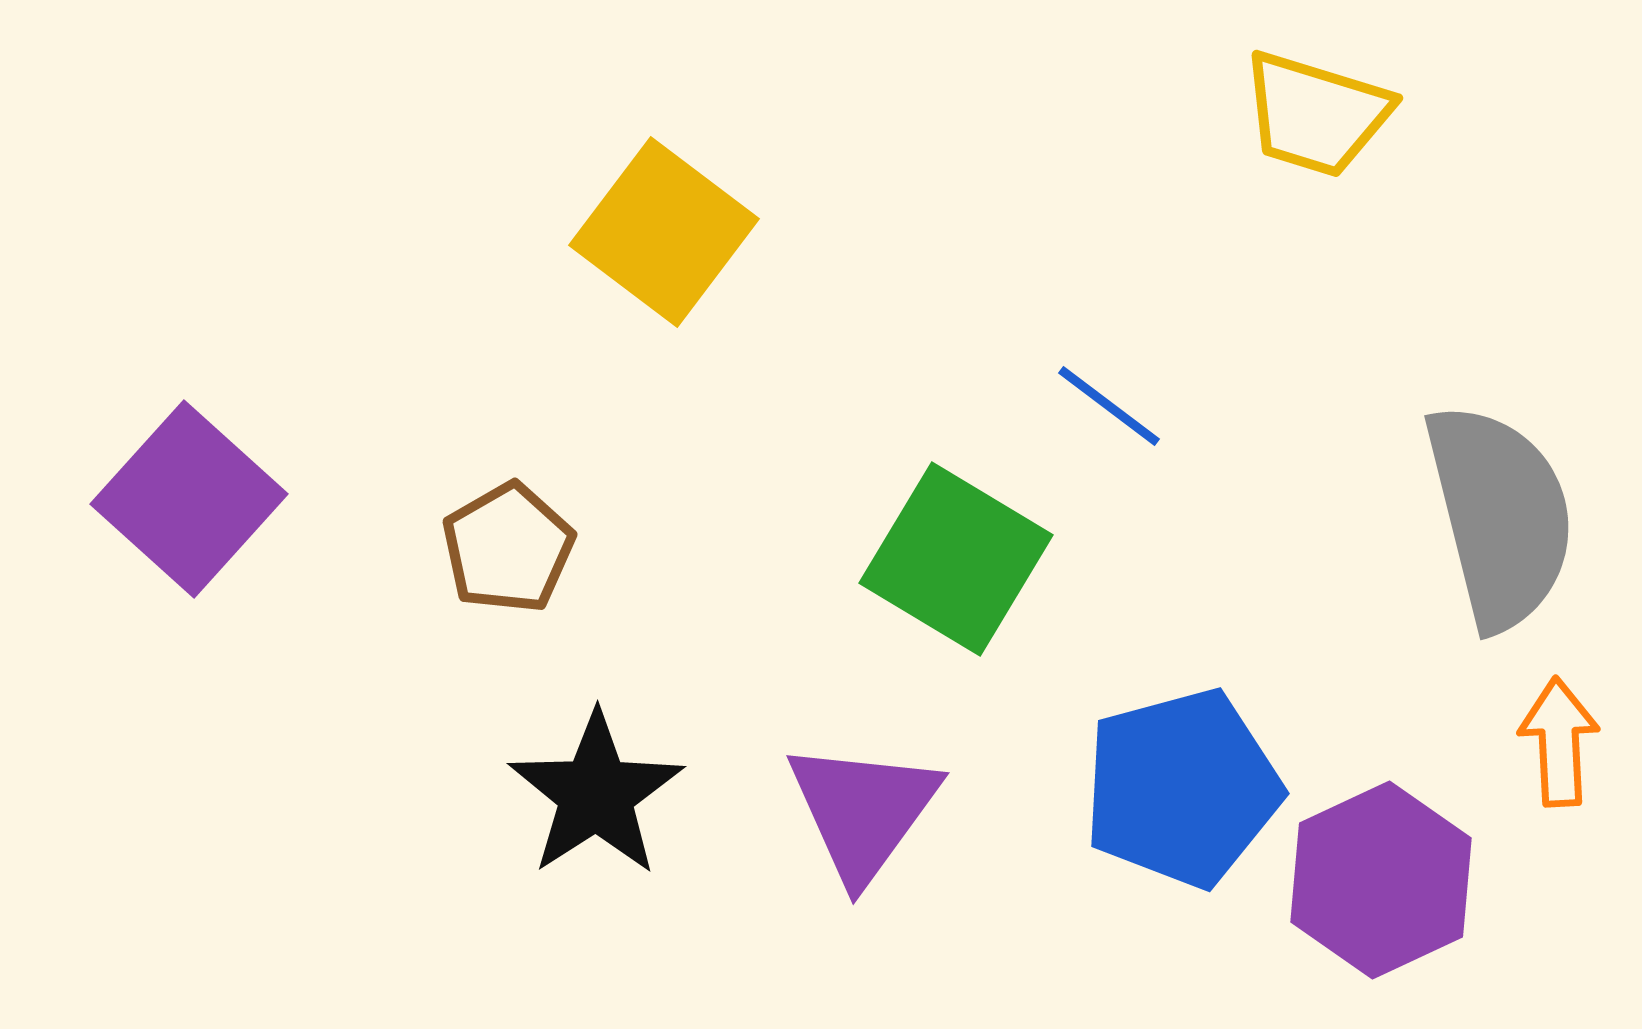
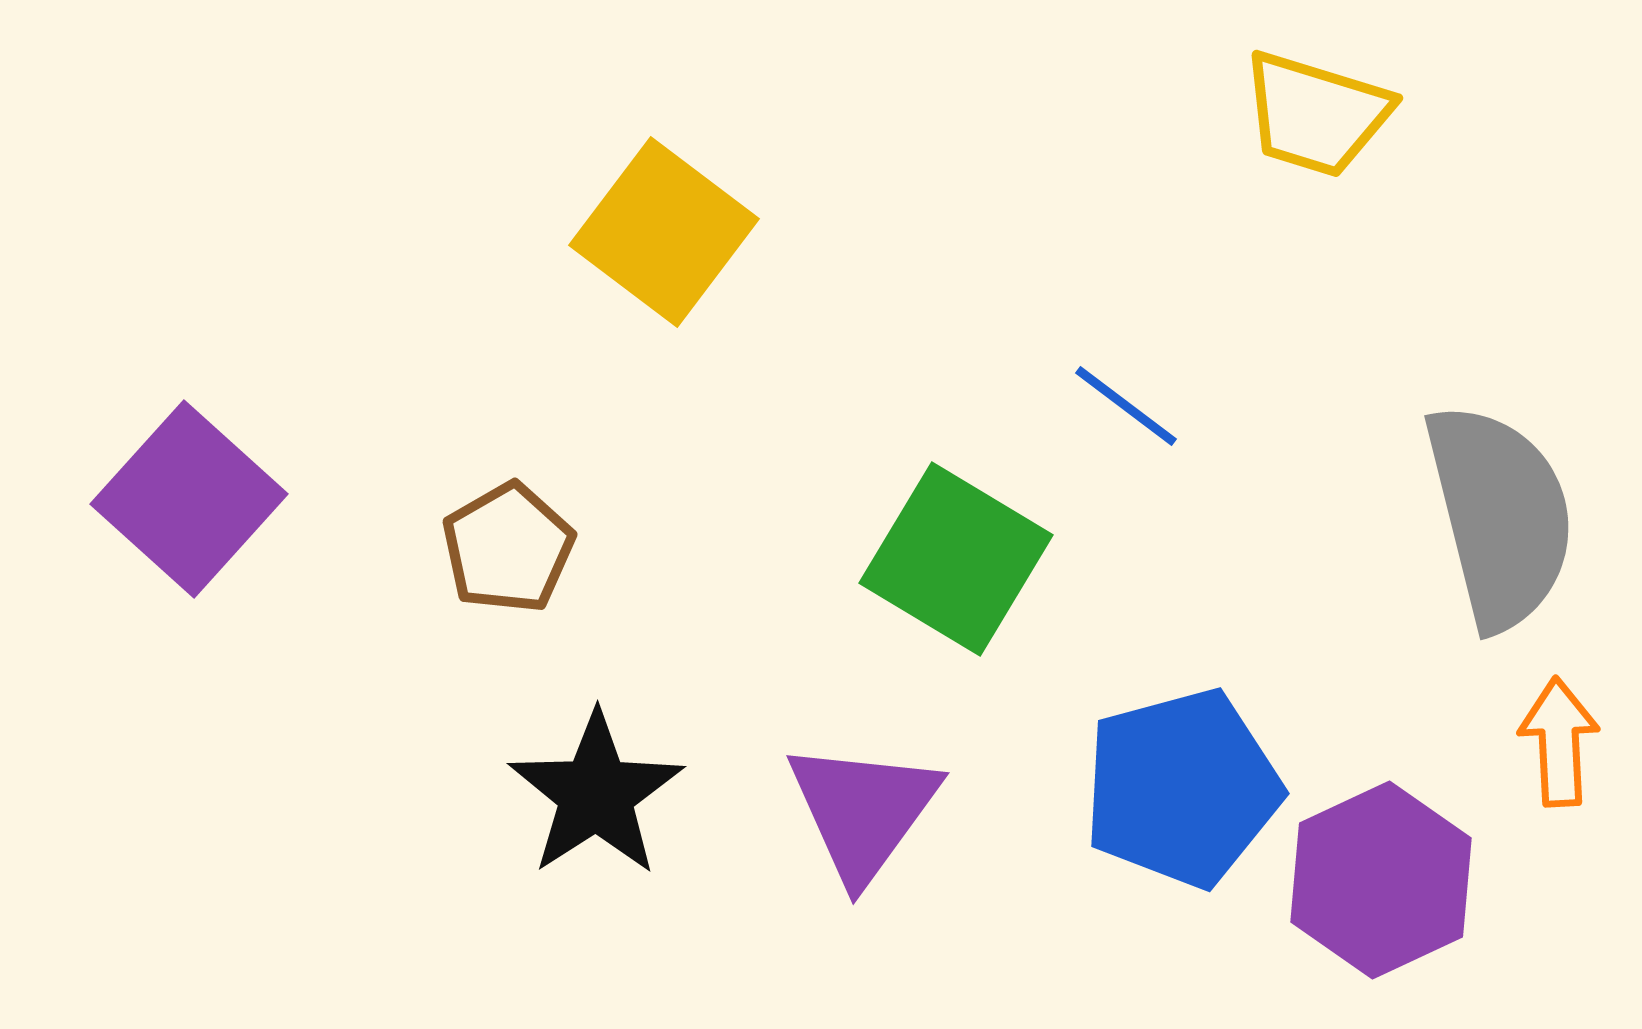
blue line: moved 17 px right
